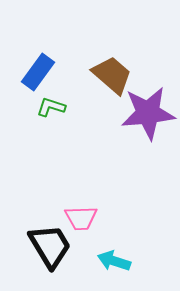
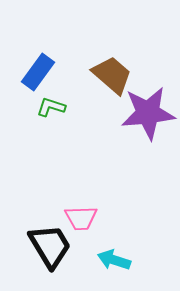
cyan arrow: moved 1 px up
